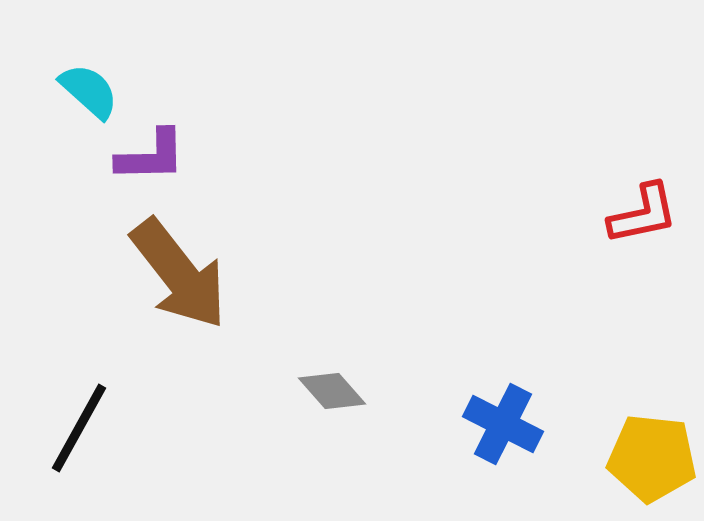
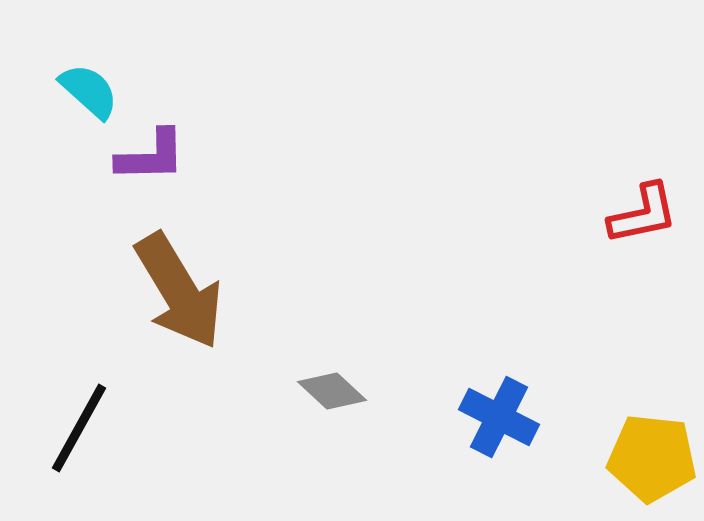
brown arrow: moved 17 px down; rotated 7 degrees clockwise
gray diamond: rotated 6 degrees counterclockwise
blue cross: moved 4 px left, 7 px up
